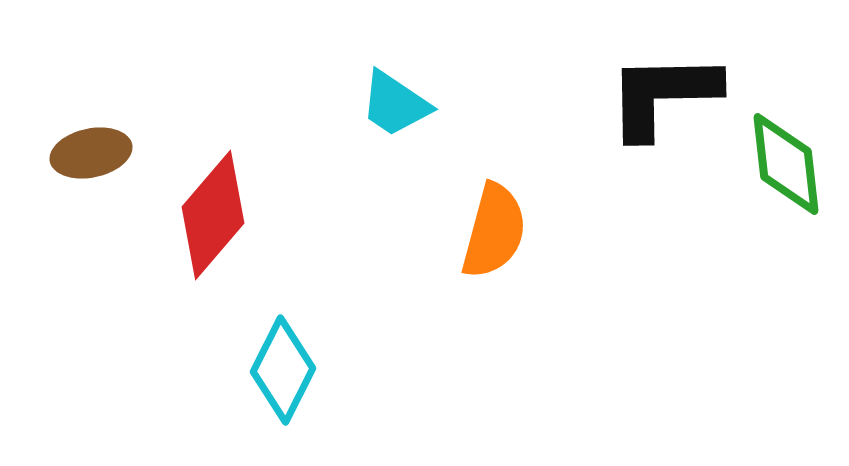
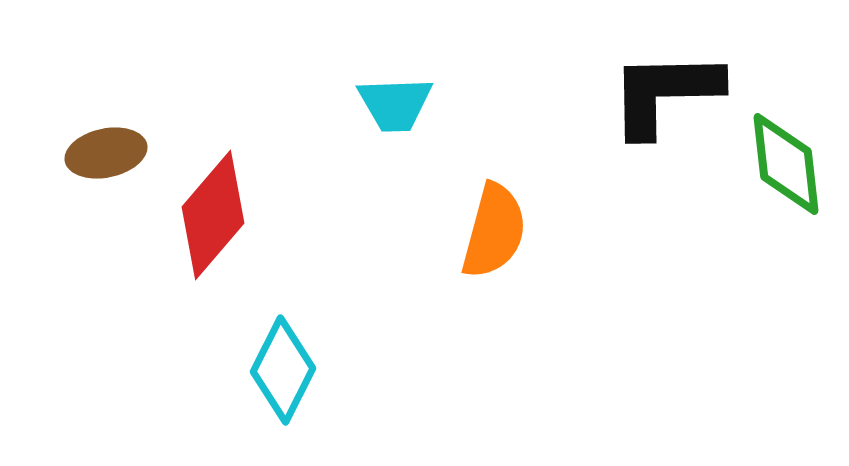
black L-shape: moved 2 px right, 2 px up
cyan trapezoid: rotated 36 degrees counterclockwise
brown ellipse: moved 15 px right
